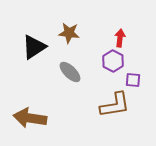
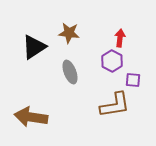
purple hexagon: moved 1 px left
gray ellipse: rotated 25 degrees clockwise
brown arrow: moved 1 px right, 1 px up
